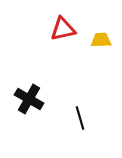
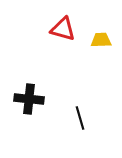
red triangle: rotated 28 degrees clockwise
black cross: rotated 24 degrees counterclockwise
